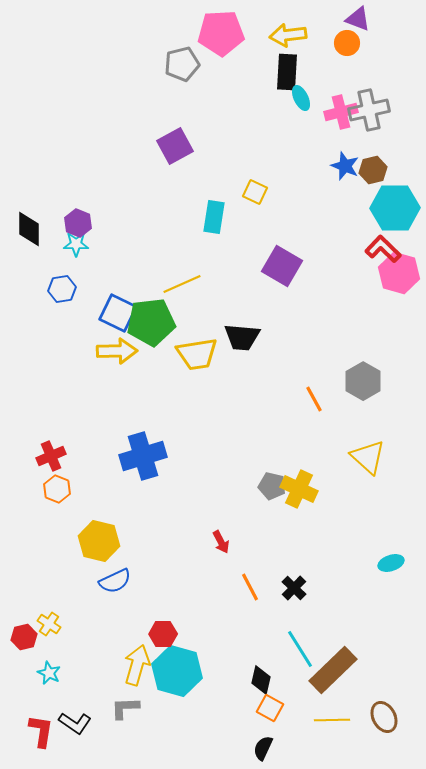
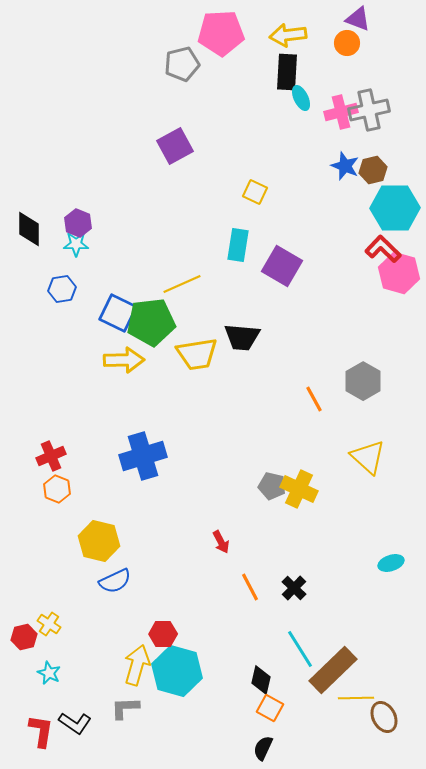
cyan rectangle at (214, 217): moved 24 px right, 28 px down
yellow arrow at (117, 351): moved 7 px right, 9 px down
yellow line at (332, 720): moved 24 px right, 22 px up
